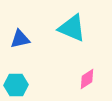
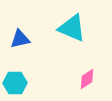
cyan hexagon: moved 1 px left, 2 px up
